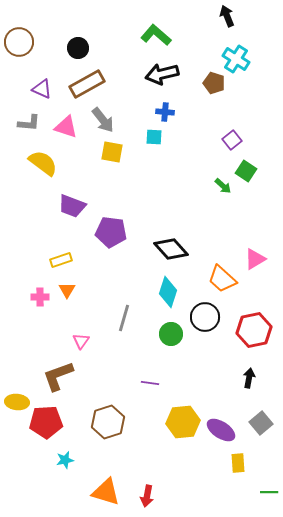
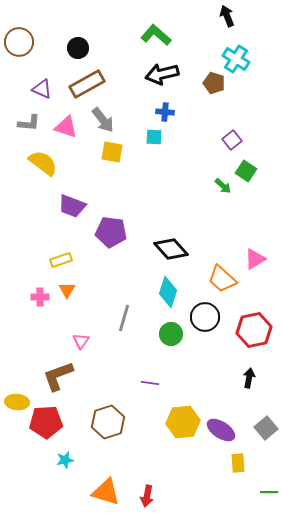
gray square at (261, 423): moved 5 px right, 5 px down
